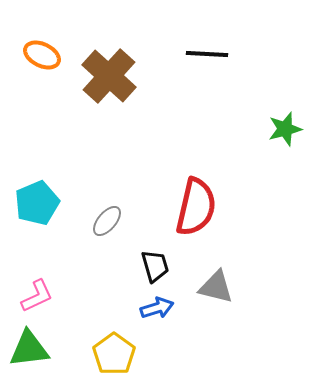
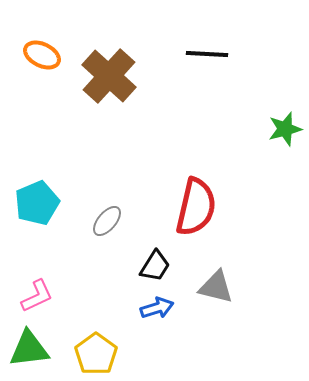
black trapezoid: rotated 48 degrees clockwise
yellow pentagon: moved 18 px left
